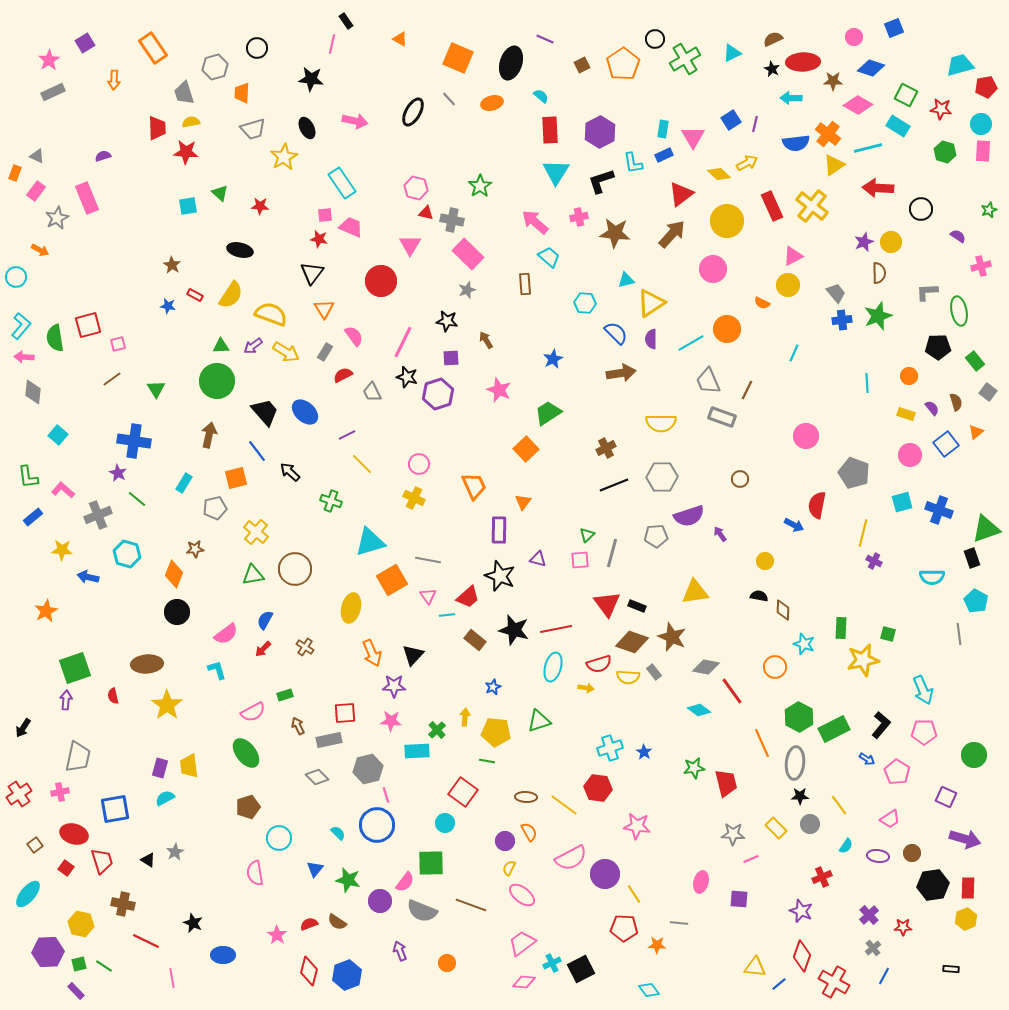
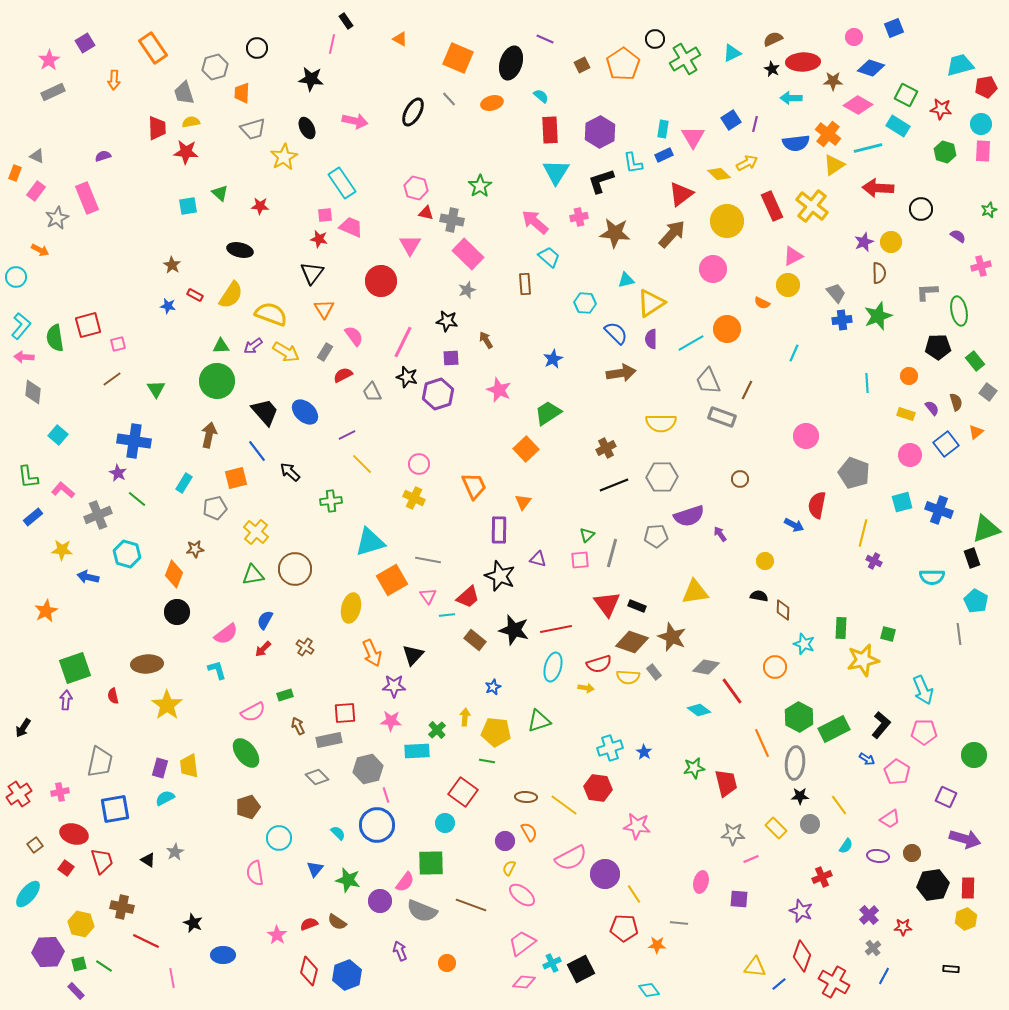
green cross at (331, 501): rotated 25 degrees counterclockwise
gray trapezoid at (78, 757): moved 22 px right, 5 px down
brown cross at (123, 904): moved 1 px left, 3 px down
